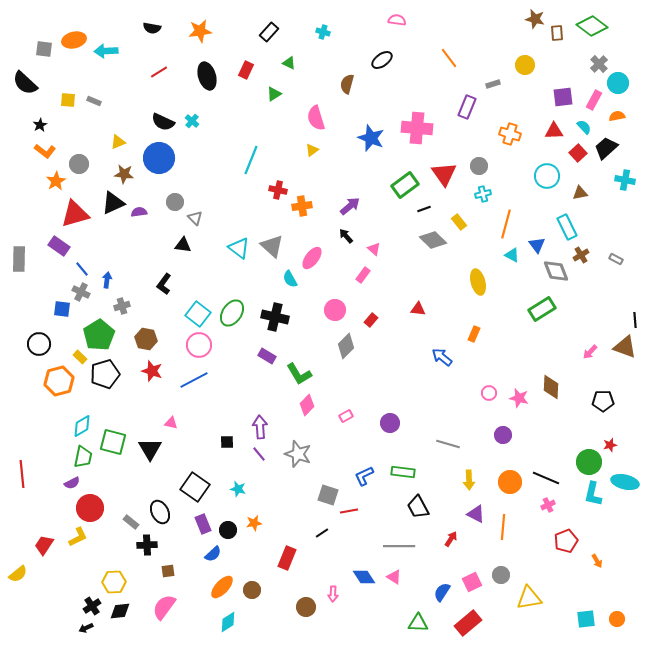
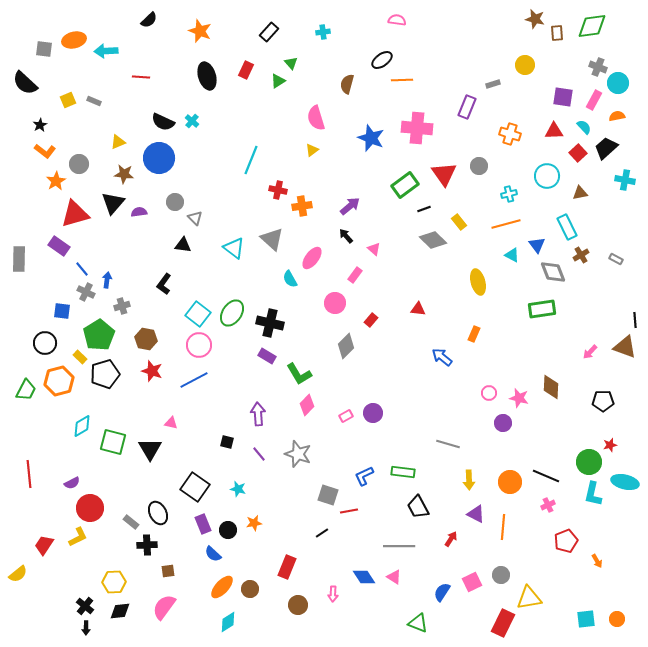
green diamond at (592, 26): rotated 44 degrees counterclockwise
black semicircle at (152, 28): moved 3 px left, 8 px up; rotated 54 degrees counterclockwise
orange star at (200, 31): rotated 30 degrees clockwise
cyan cross at (323, 32): rotated 24 degrees counterclockwise
orange line at (449, 58): moved 47 px left, 22 px down; rotated 55 degrees counterclockwise
green triangle at (289, 63): moved 2 px right; rotated 24 degrees clockwise
gray cross at (599, 64): moved 1 px left, 3 px down; rotated 24 degrees counterclockwise
red line at (159, 72): moved 18 px left, 5 px down; rotated 36 degrees clockwise
green triangle at (274, 94): moved 4 px right, 13 px up
purple square at (563, 97): rotated 15 degrees clockwise
yellow square at (68, 100): rotated 28 degrees counterclockwise
cyan cross at (483, 194): moved 26 px right
black triangle at (113, 203): rotated 25 degrees counterclockwise
orange line at (506, 224): rotated 60 degrees clockwise
gray triangle at (272, 246): moved 7 px up
cyan triangle at (239, 248): moved 5 px left
gray diamond at (556, 271): moved 3 px left, 1 px down
pink rectangle at (363, 275): moved 8 px left
gray cross at (81, 292): moved 5 px right
blue square at (62, 309): moved 2 px down
green rectangle at (542, 309): rotated 24 degrees clockwise
pink circle at (335, 310): moved 7 px up
black cross at (275, 317): moved 5 px left, 6 px down
black circle at (39, 344): moved 6 px right, 1 px up
purple circle at (390, 423): moved 17 px left, 10 px up
purple arrow at (260, 427): moved 2 px left, 13 px up
purple circle at (503, 435): moved 12 px up
black square at (227, 442): rotated 16 degrees clockwise
green trapezoid at (83, 457): moved 57 px left, 67 px up; rotated 15 degrees clockwise
red line at (22, 474): moved 7 px right
black line at (546, 478): moved 2 px up
black ellipse at (160, 512): moved 2 px left, 1 px down
blue semicircle at (213, 554): rotated 84 degrees clockwise
red rectangle at (287, 558): moved 9 px down
brown circle at (252, 590): moved 2 px left, 1 px up
black cross at (92, 606): moved 7 px left; rotated 18 degrees counterclockwise
brown circle at (306, 607): moved 8 px left, 2 px up
green triangle at (418, 623): rotated 20 degrees clockwise
red rectangle at (468, 623): moved 35 px right; rotated 24 degrees counterclockwise
black arrow at (86, 628): rotated 64 degrees counterclockwise
